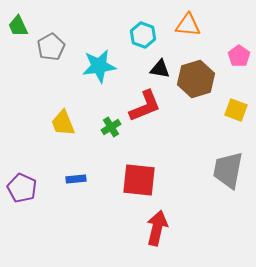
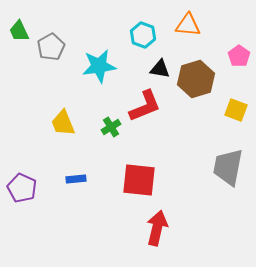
green trapezoid: moved 1 px right, 5 px down
gray trapezoid: moved 3 px up
